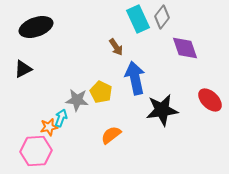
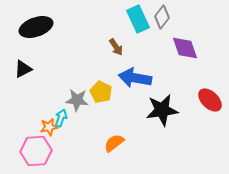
blue arrow: rotated 68 degrees counterclockwise
orange semicircle: moved 3 px right, 8 px down
